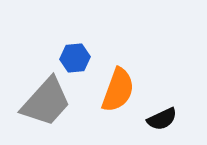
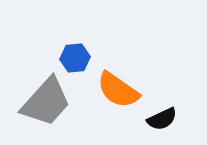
orange semicircle: rotated 105 degrees clockwise
